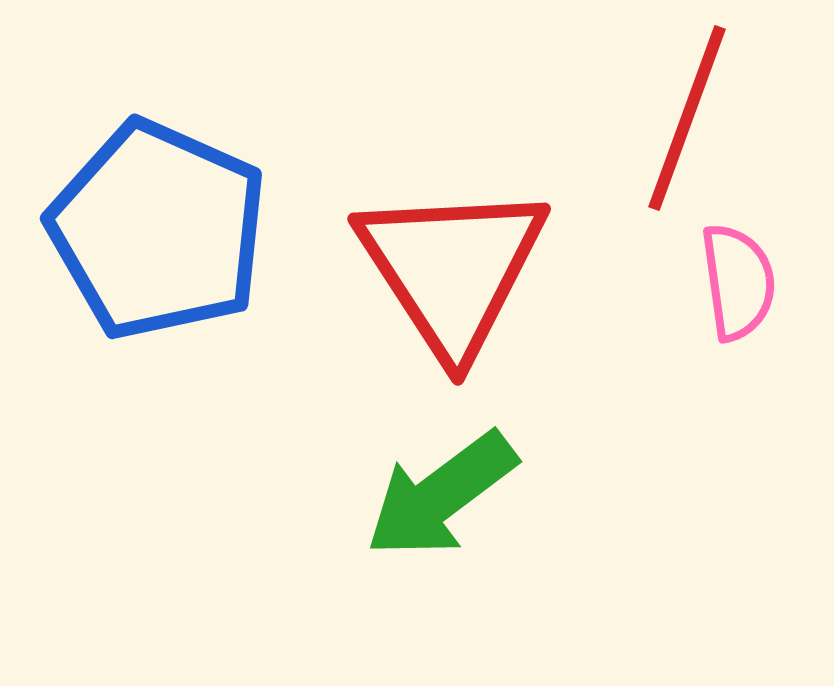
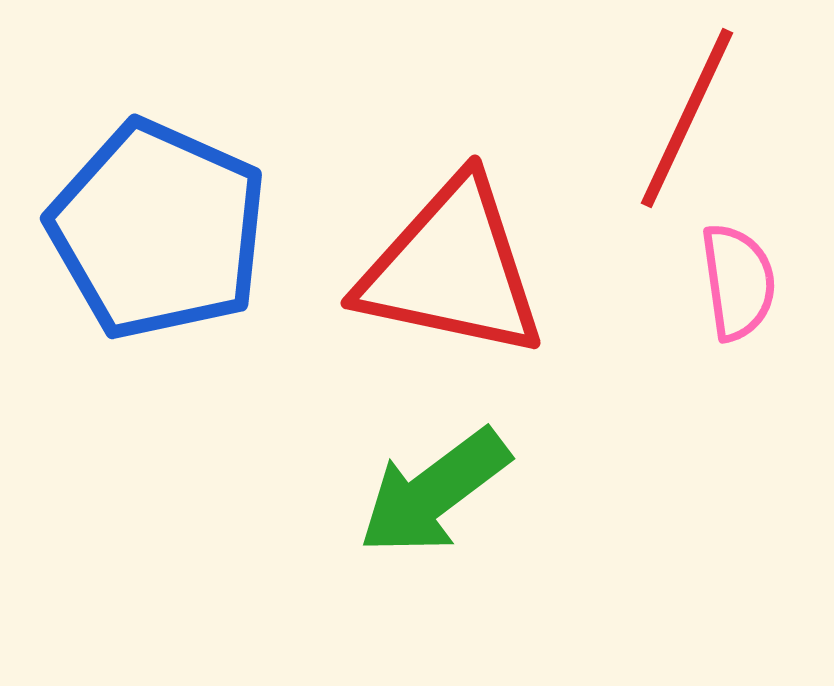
red line: rotated 5 degrees clockwise
red triangle: rotated 45 degrees counterclockwise
green arrow: moved 7 px left, 3 px up
